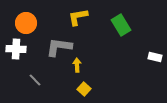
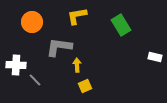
yellow L-shape: moved 1 px left, 1 px up
orange circle: moved 6 px right, 1 px up
white cross: moved 16 px down
yellow square: moved 1 px right, 3 px up; rotated 24 degrees clockwise
